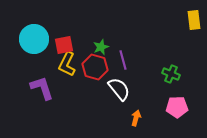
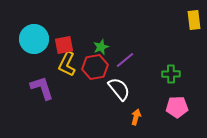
purple line: moved 2 px right; rotated 66 degrees clockwise
red hexagon: rotated 25 degrees counterclockwise
green cross: rotated 24 degrees counterclockwise
orange arrow: moved 1 px up
